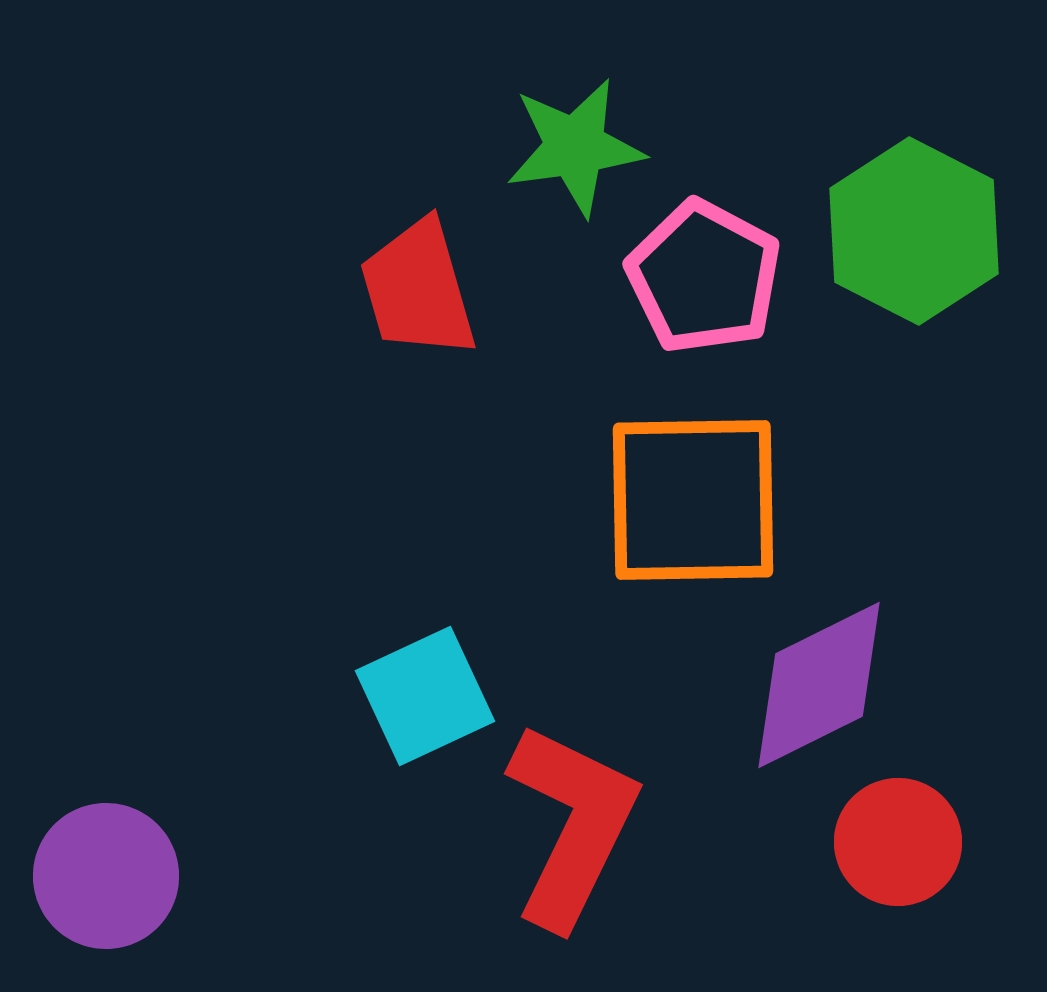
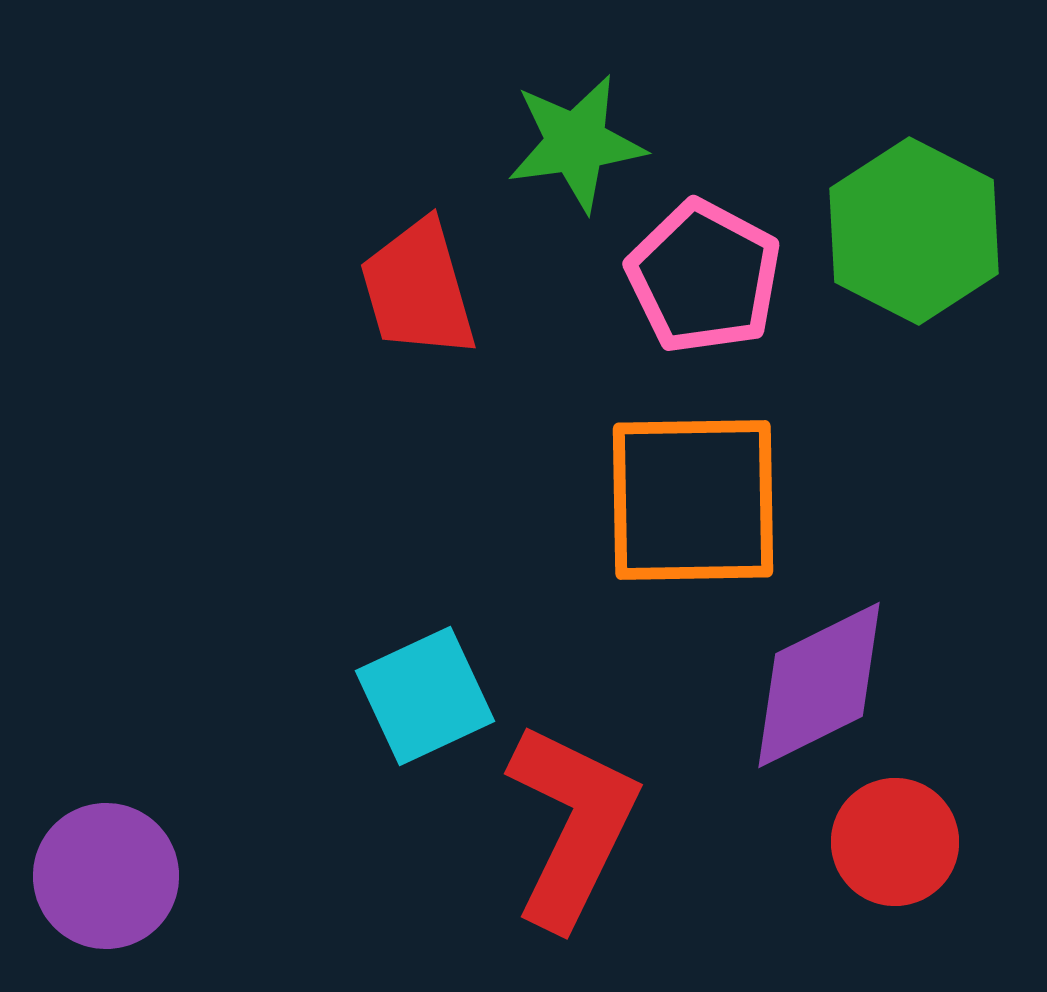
green star: moved 1 px right, 4 px up
red circle: moved 3 px left
